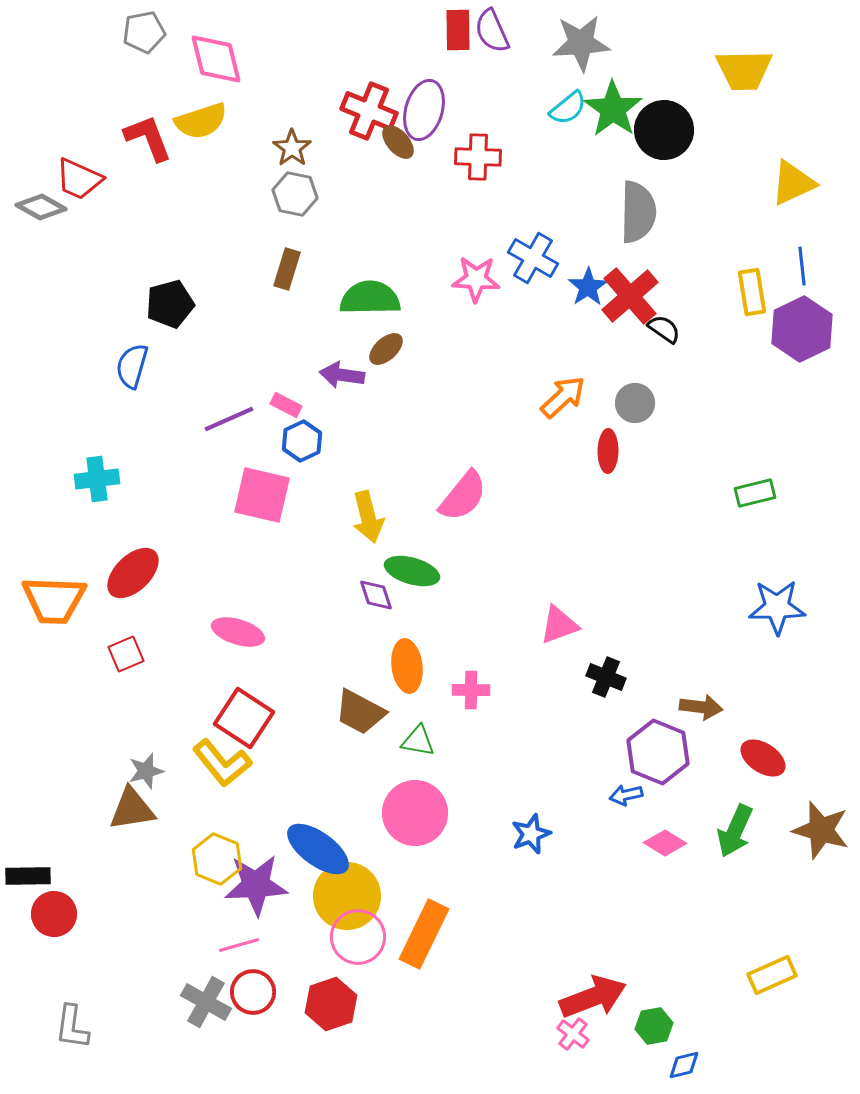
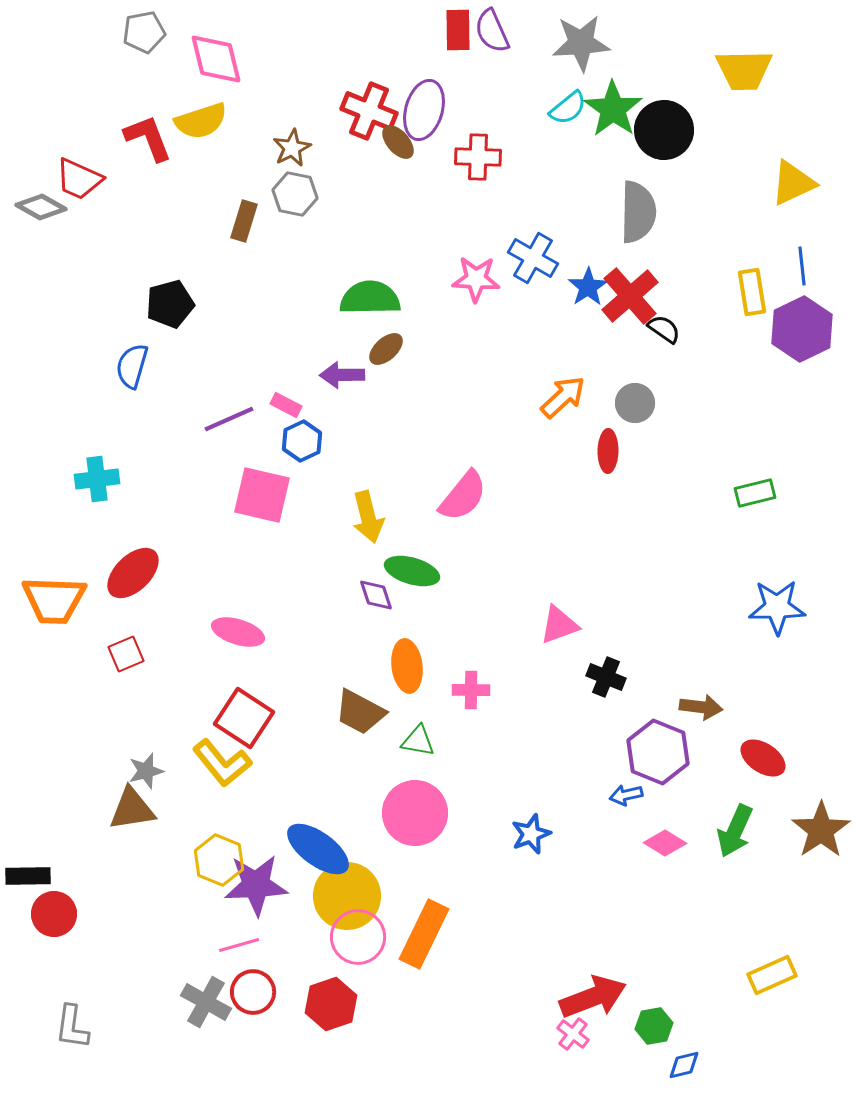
brown star at (292, 148): rotated 9 degrees clockwise
brown rectangle at (287, 269): moved 43 px left, 48 px up
purple arrow at (342, 375): rotated 9 degrees counterclockwise
brown star at (821, 830): rotated 22 degrees clockwise
yellow hexagon at (217, 859): moved 2 px right, 1 px down
